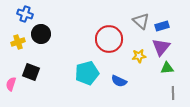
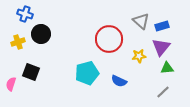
gray line: moved 10 px left, 1 px up; rotated 48 degrees clockwise
